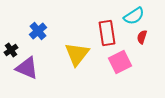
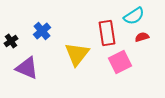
blue cross: moved 4 px right
red semicircle: rotated 56 degrees clockwise
black cross: moved 9 px up
